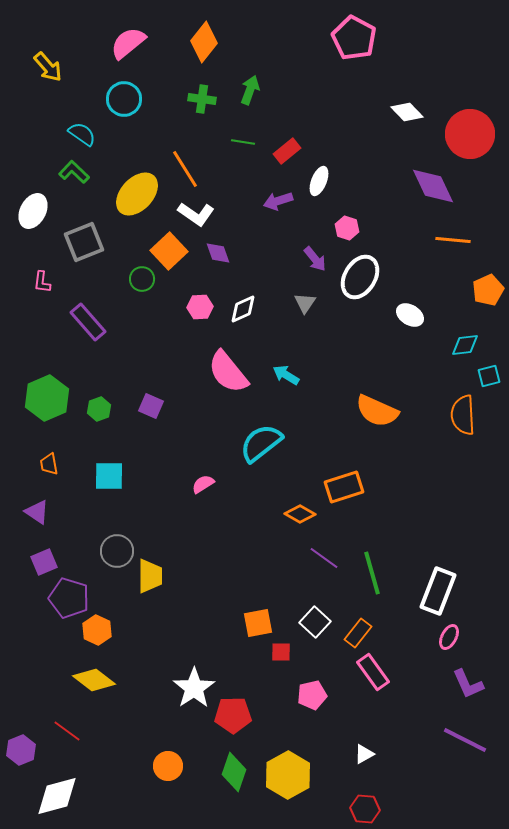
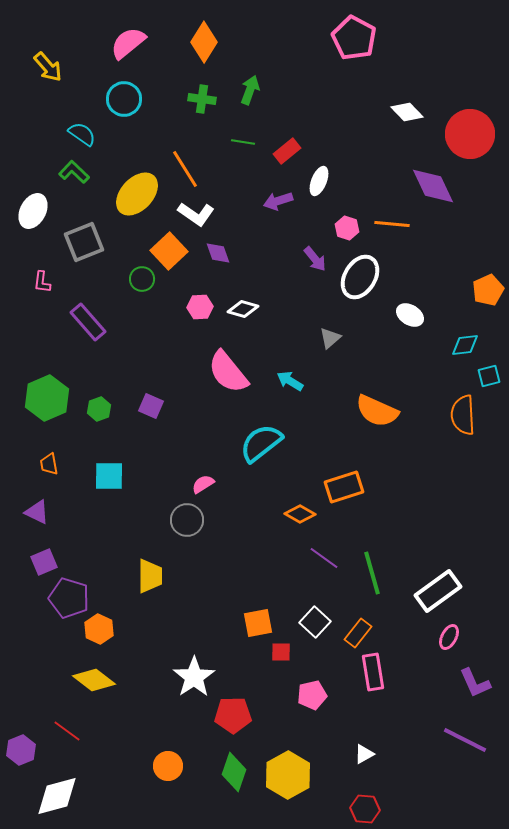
orange diamond at (204, 42): rotated 6 degrees counterclockwise
orange line at (453, 240): moved 61 px left, 16 px up
gray triangle at (305, 303): moved 25 px right, 35 px down; rotated 15 degrees clockwise
white diamond at (243, 309): rotated 40 degrees clockwise
cyan arrow at (286, 375): moved 4 px right, 6 px down
purple triangle at (37, 512): rotated 8 degrees counterclockwise
gray circle at (117, 551): moved 70 px right, 31 px up
white rectangle at (438, 591): rotated 33 degrees clockwise
orange hexagon at (97, 630): moved 2 px right, 1 px up
pink rectangle at (373, 672): rotated 27 degrees clockwise
purple L-shape at (468, 684): moved 7 px right, 1 px up
white star at (194, 688): moved 11 px up
